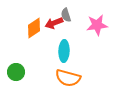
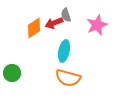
pink star: rotated 15 degrees counterclockwise
cyan ellipse: rotated 10 degrees clockwise
green circle: moved 4 px left, 1 px down
